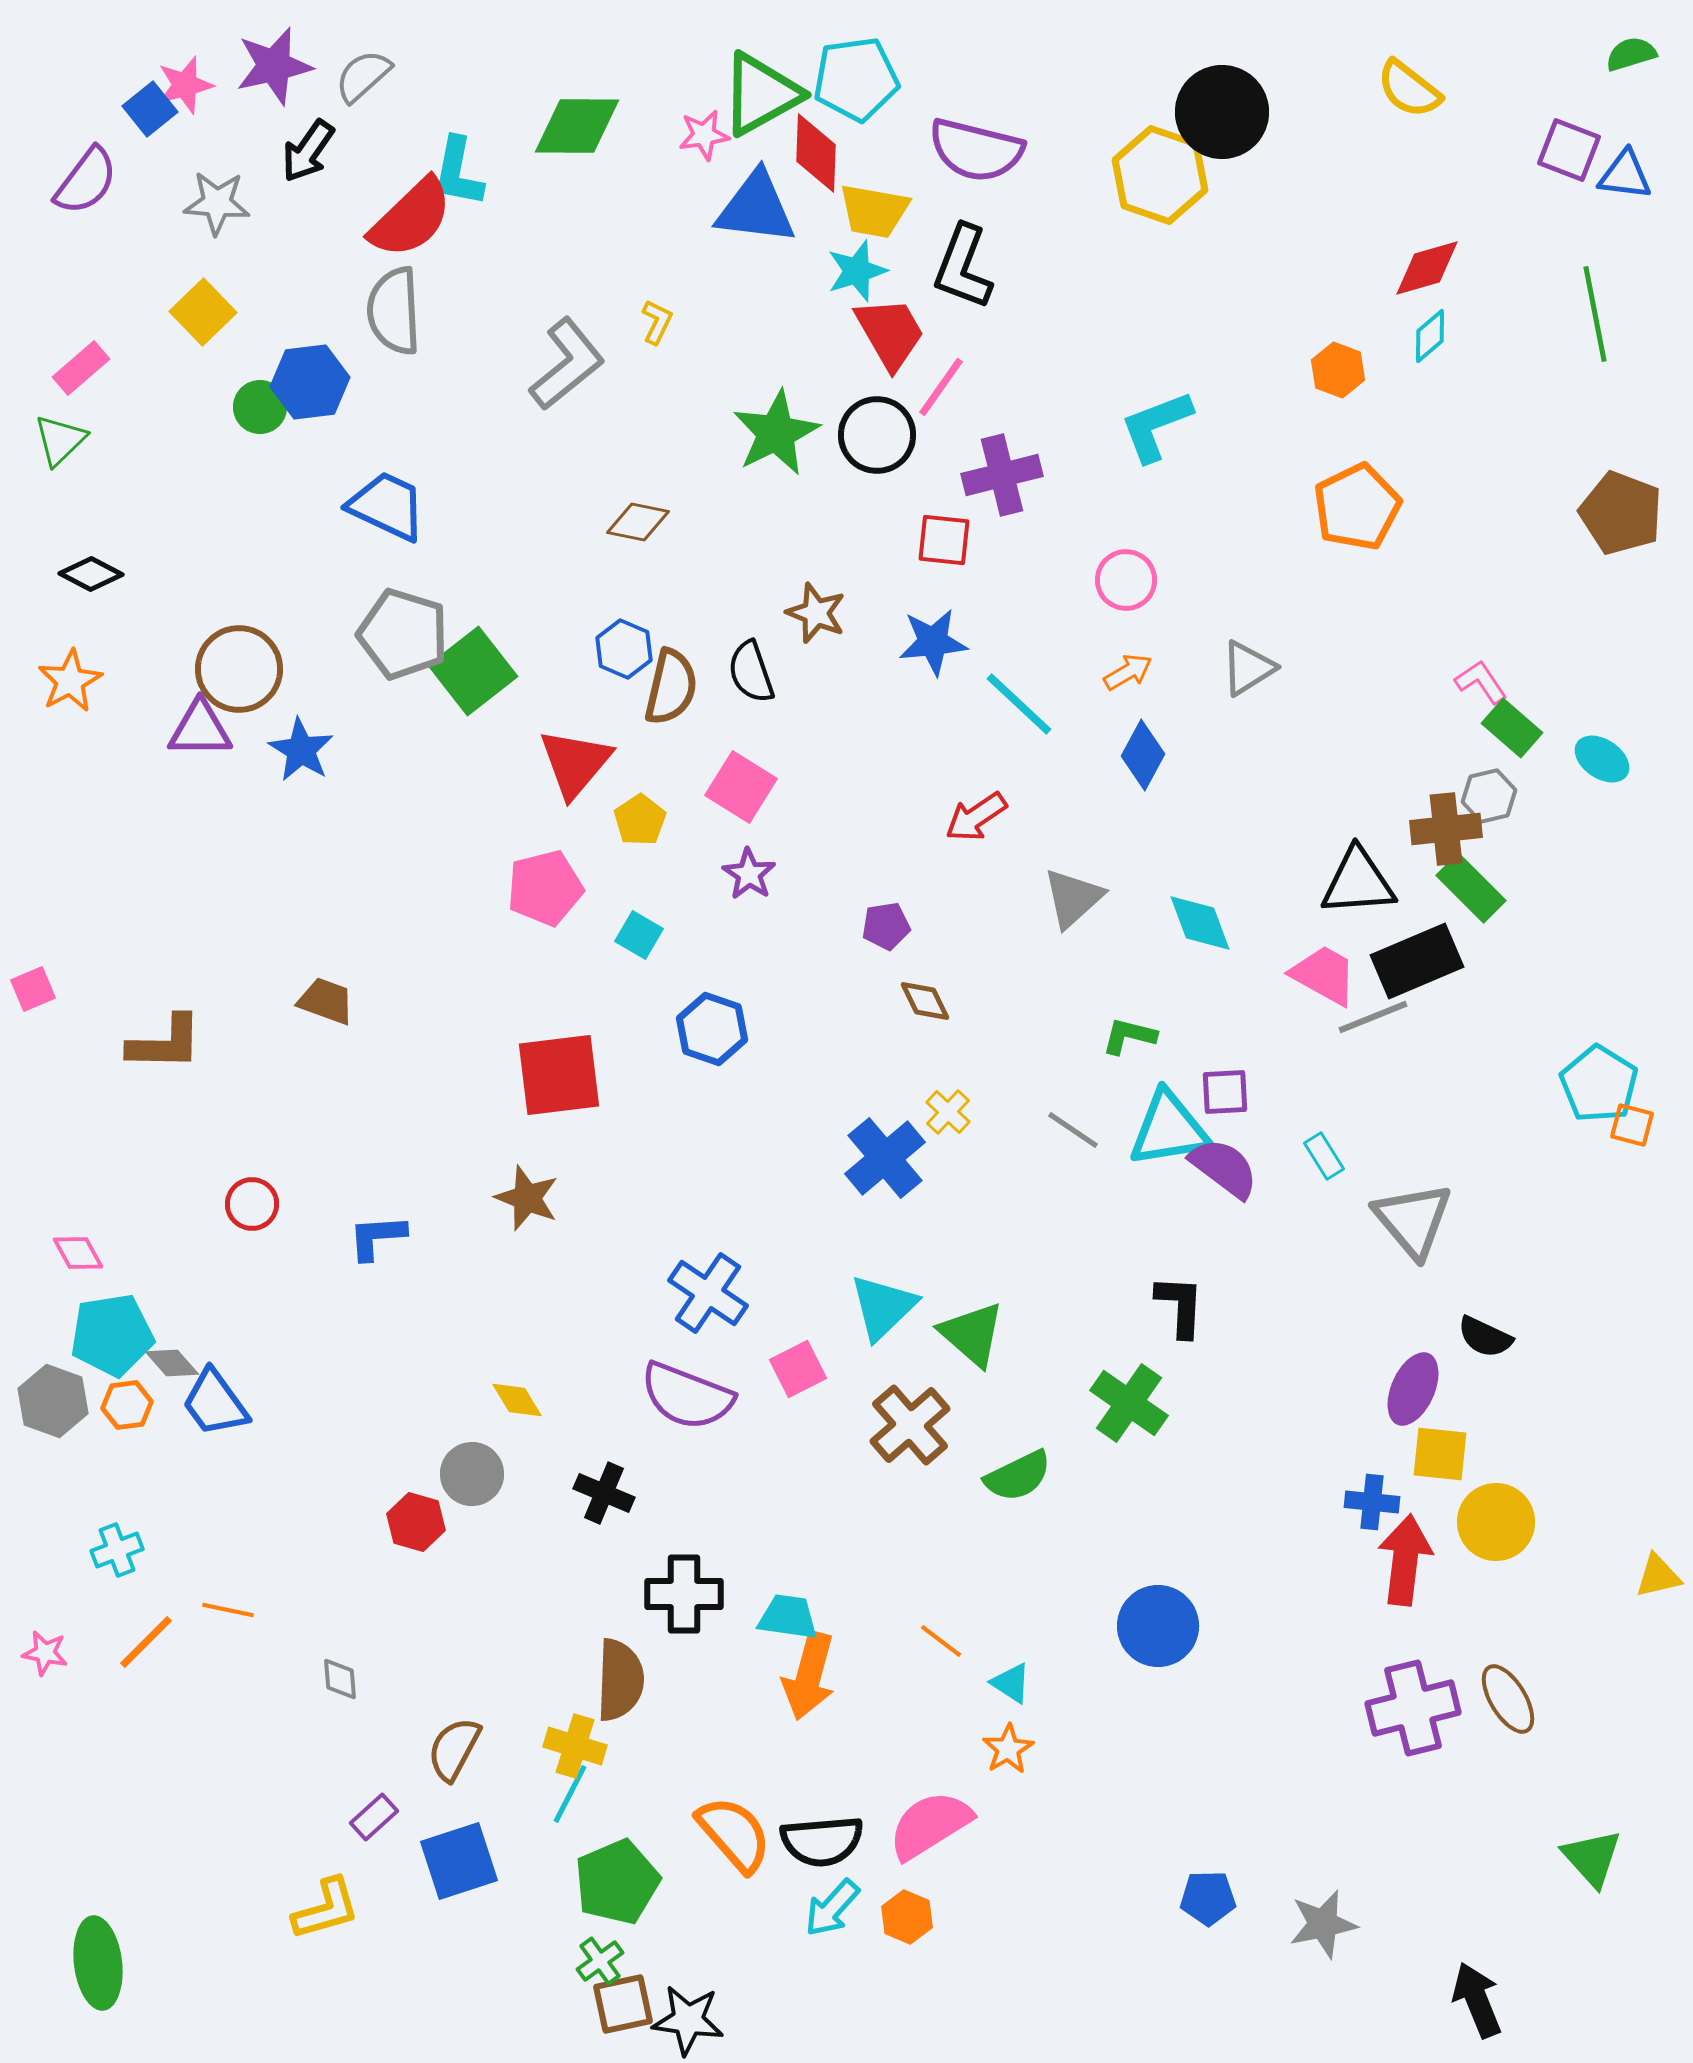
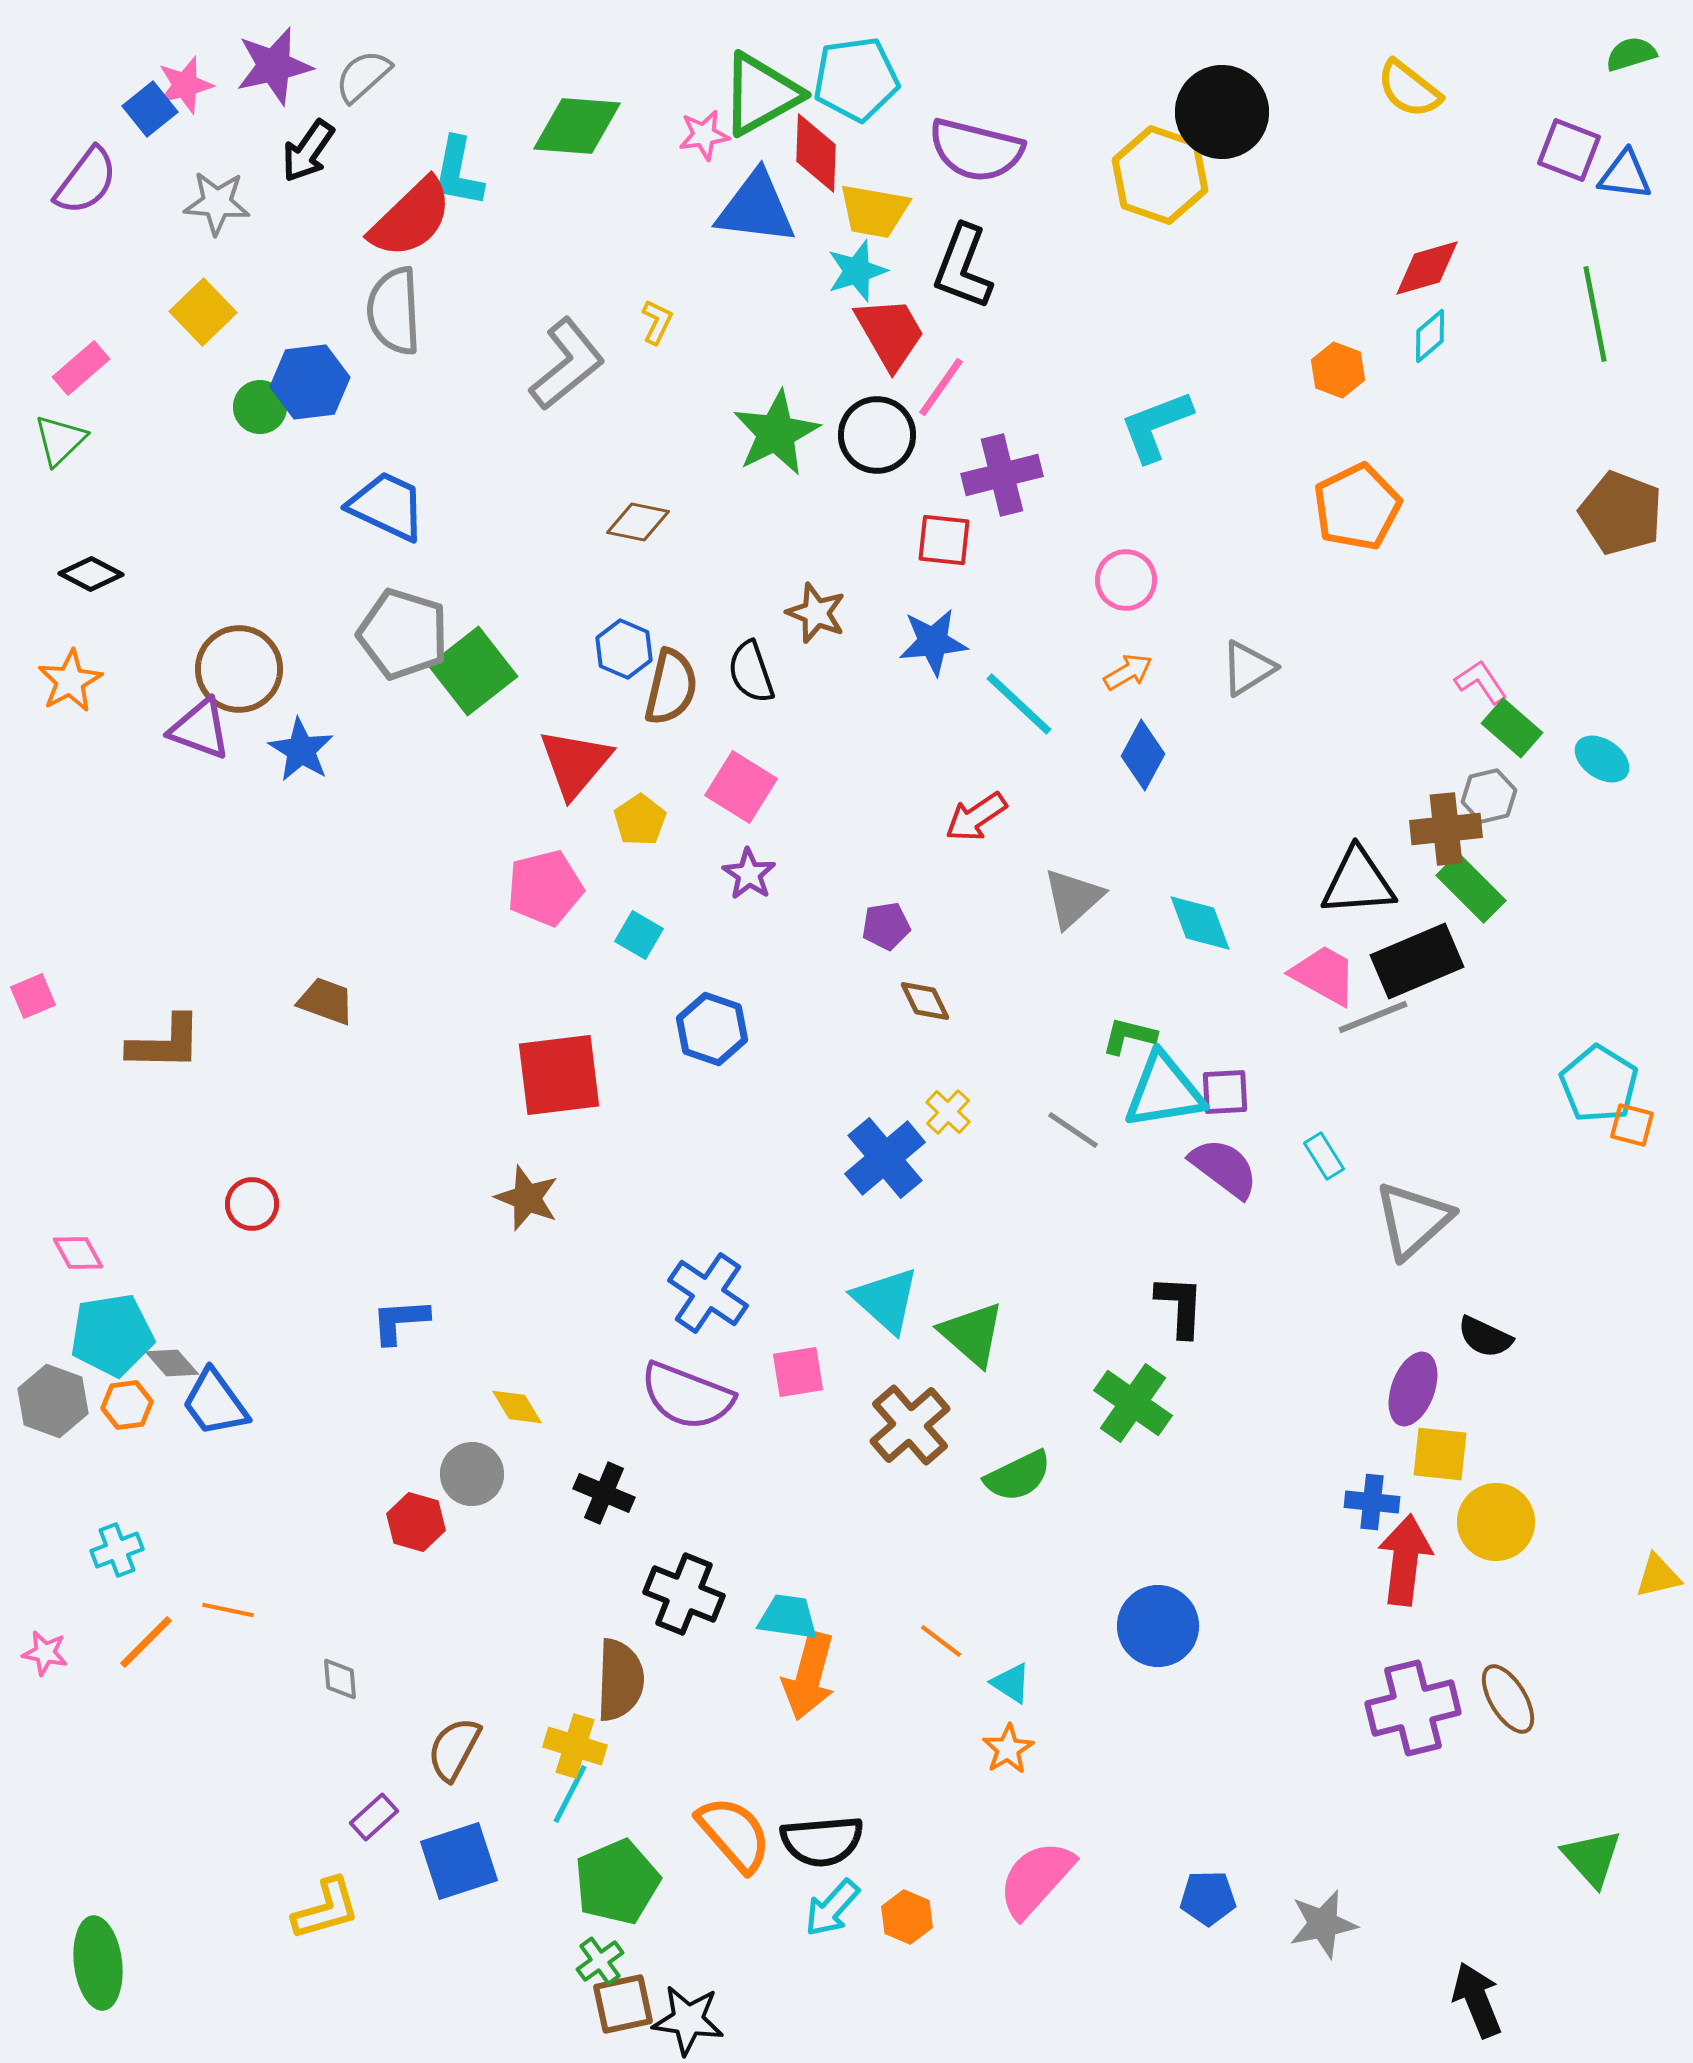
green diamond at (577, 126): rotated 4 degrees clockwise
purple triangle at (200, 729): rotated 20 degrees clockwise
pink square at (33, 989): moved 7 px down
cyan triangle at (1169, 1129): moved 5 px left, 38 px up
gray triangle at (1413, 1220): rotated 28 degrees clockwise
blue L-shape at (377, 1237): moved 23 px right, 84 px down
cyan triangle at (883, 1307): moved 3 px right, 7 px up; rotated 34 degrees counterclockwise
pink square at (798, 1369): moved 3 px down; rotated 18 degrees clockwise
purple ellipse at (1413, 1389): rotated 4 degrees counterclockwise
yellow diamond at (517, 1400): moved 7 px down
green cross at (1129, 1403): moved 4 px right
black cross at (684, 1594): rotated 22 degrees clockwise
pink semicircle at (930, 1825): moved 106 px right, 54 px down; rotated 16 degrees counterclockwise
